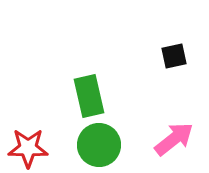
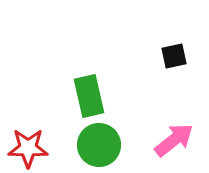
pink arrow: moved 1 px down
